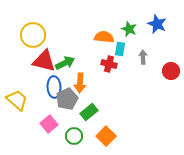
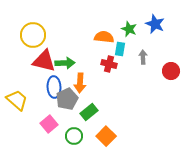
blue star: moved 2 px left
green arrow: rotated 24 degrees clockwise
